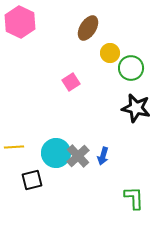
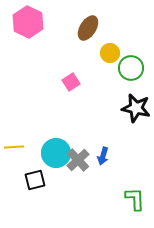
pink hexagon: moved 8 px right
gray cross: moved 4 px down
black square: moved 3 px right
green L-shape: moved 1 px right, 1 px down
